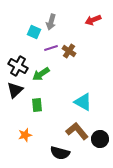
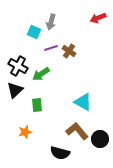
red arrow: moved 5 px right, 2 px up
orange star: moved 3 px up
